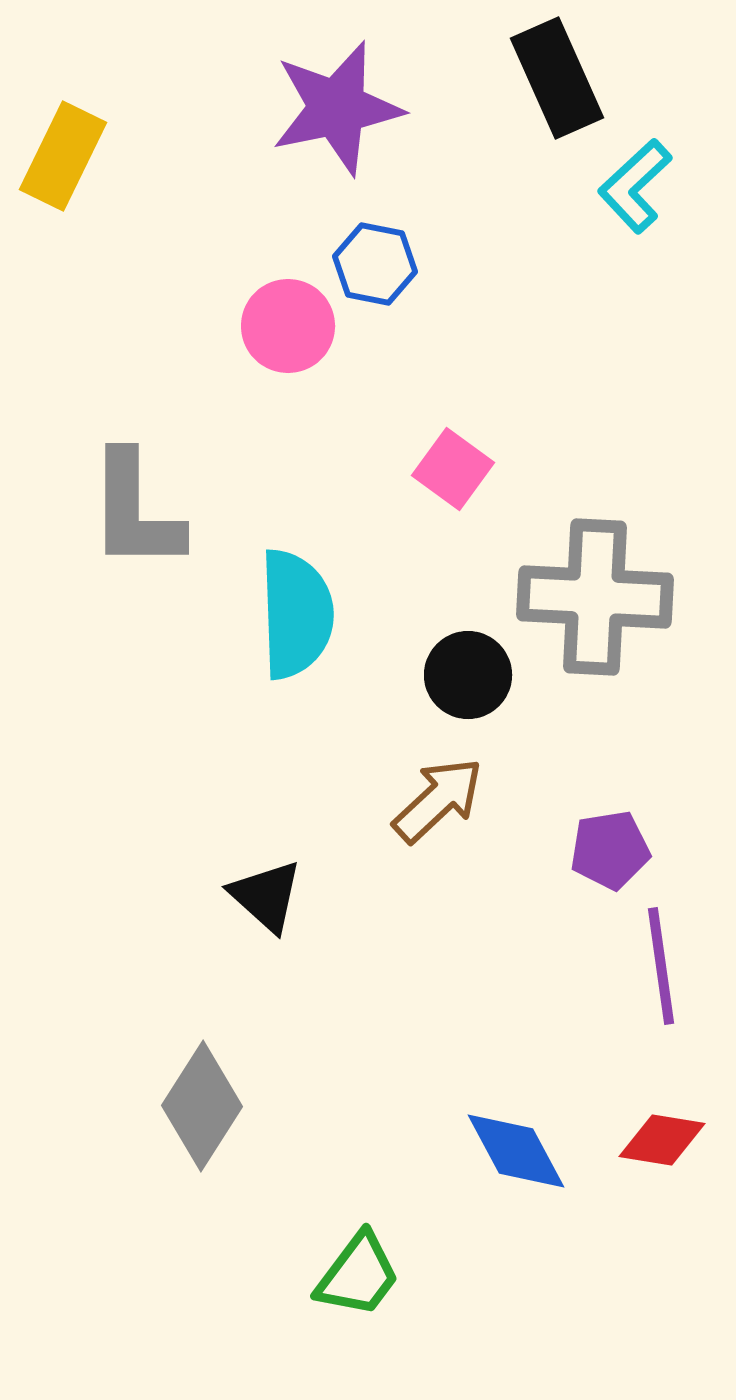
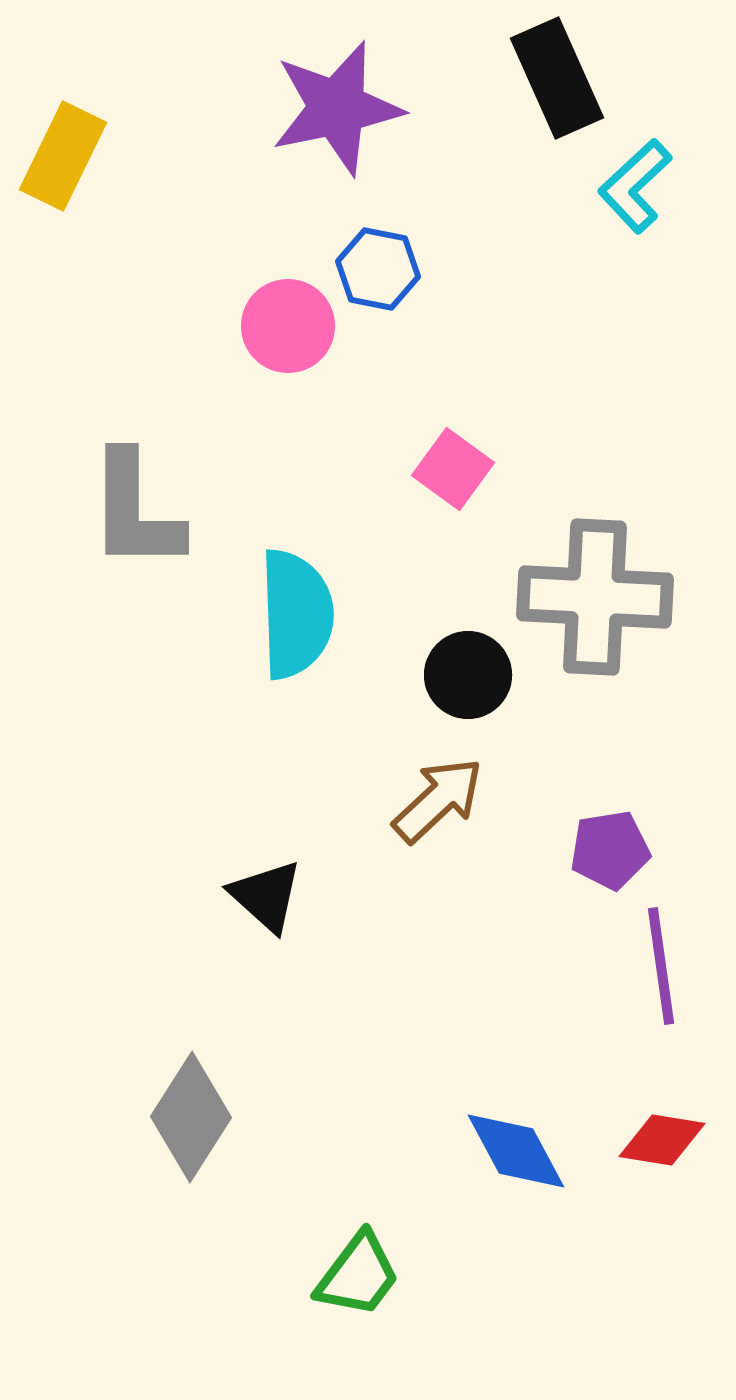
blue hexagon: moved 3 px right, 5 px down
gray diamond: moved 11 px left, 11 px down
